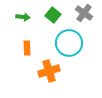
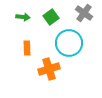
green square: moved 2 px left, 2 px down; rotated 14 degrees clockwise
orange cross: moved 2 px up
